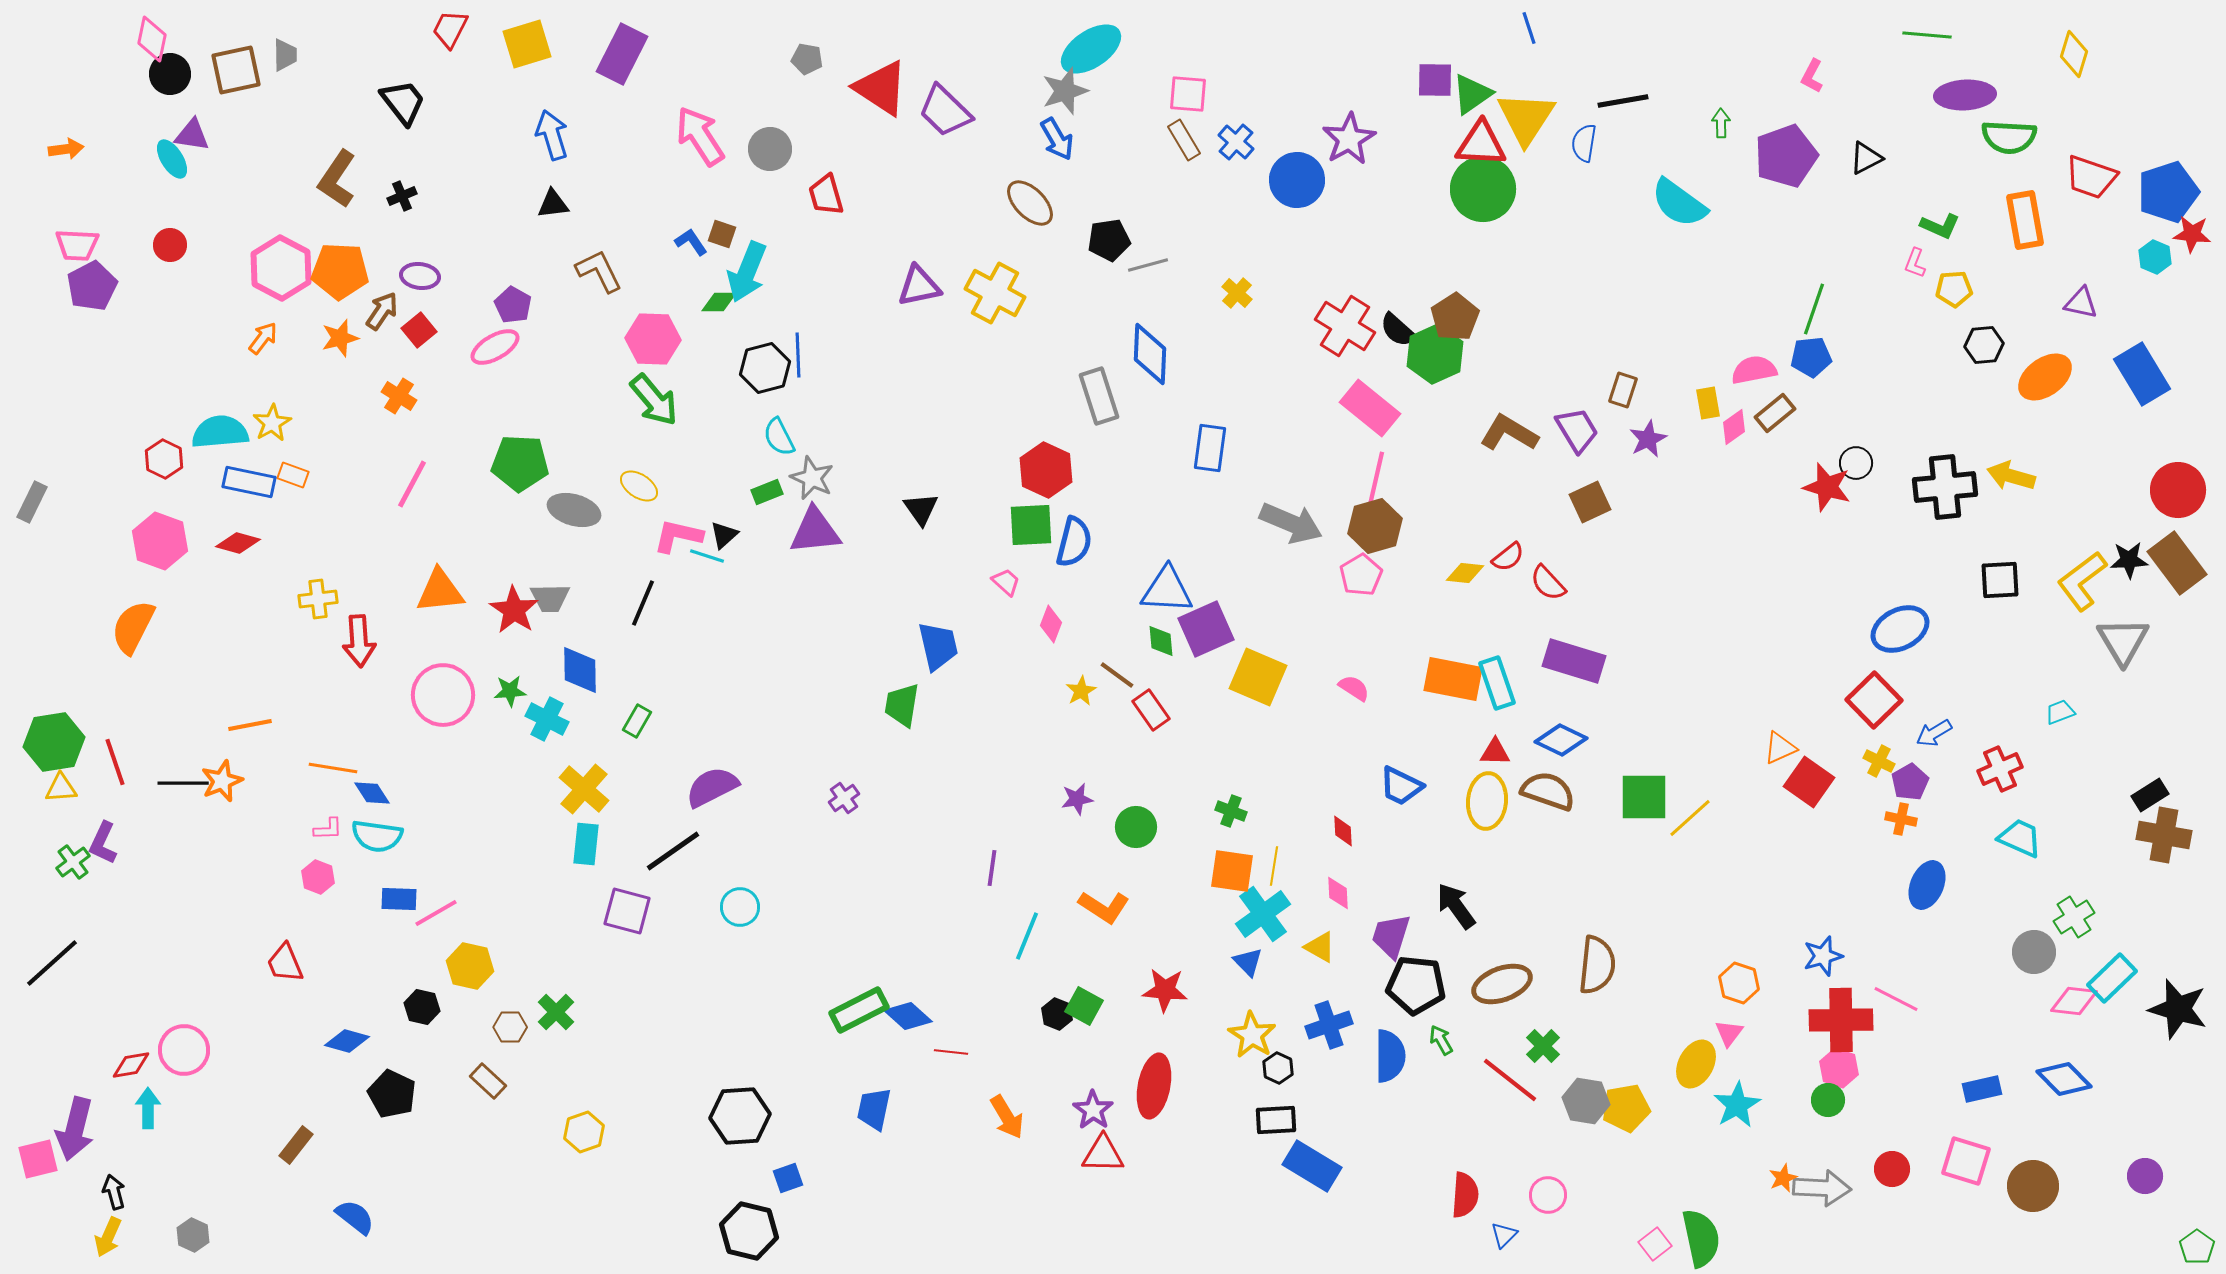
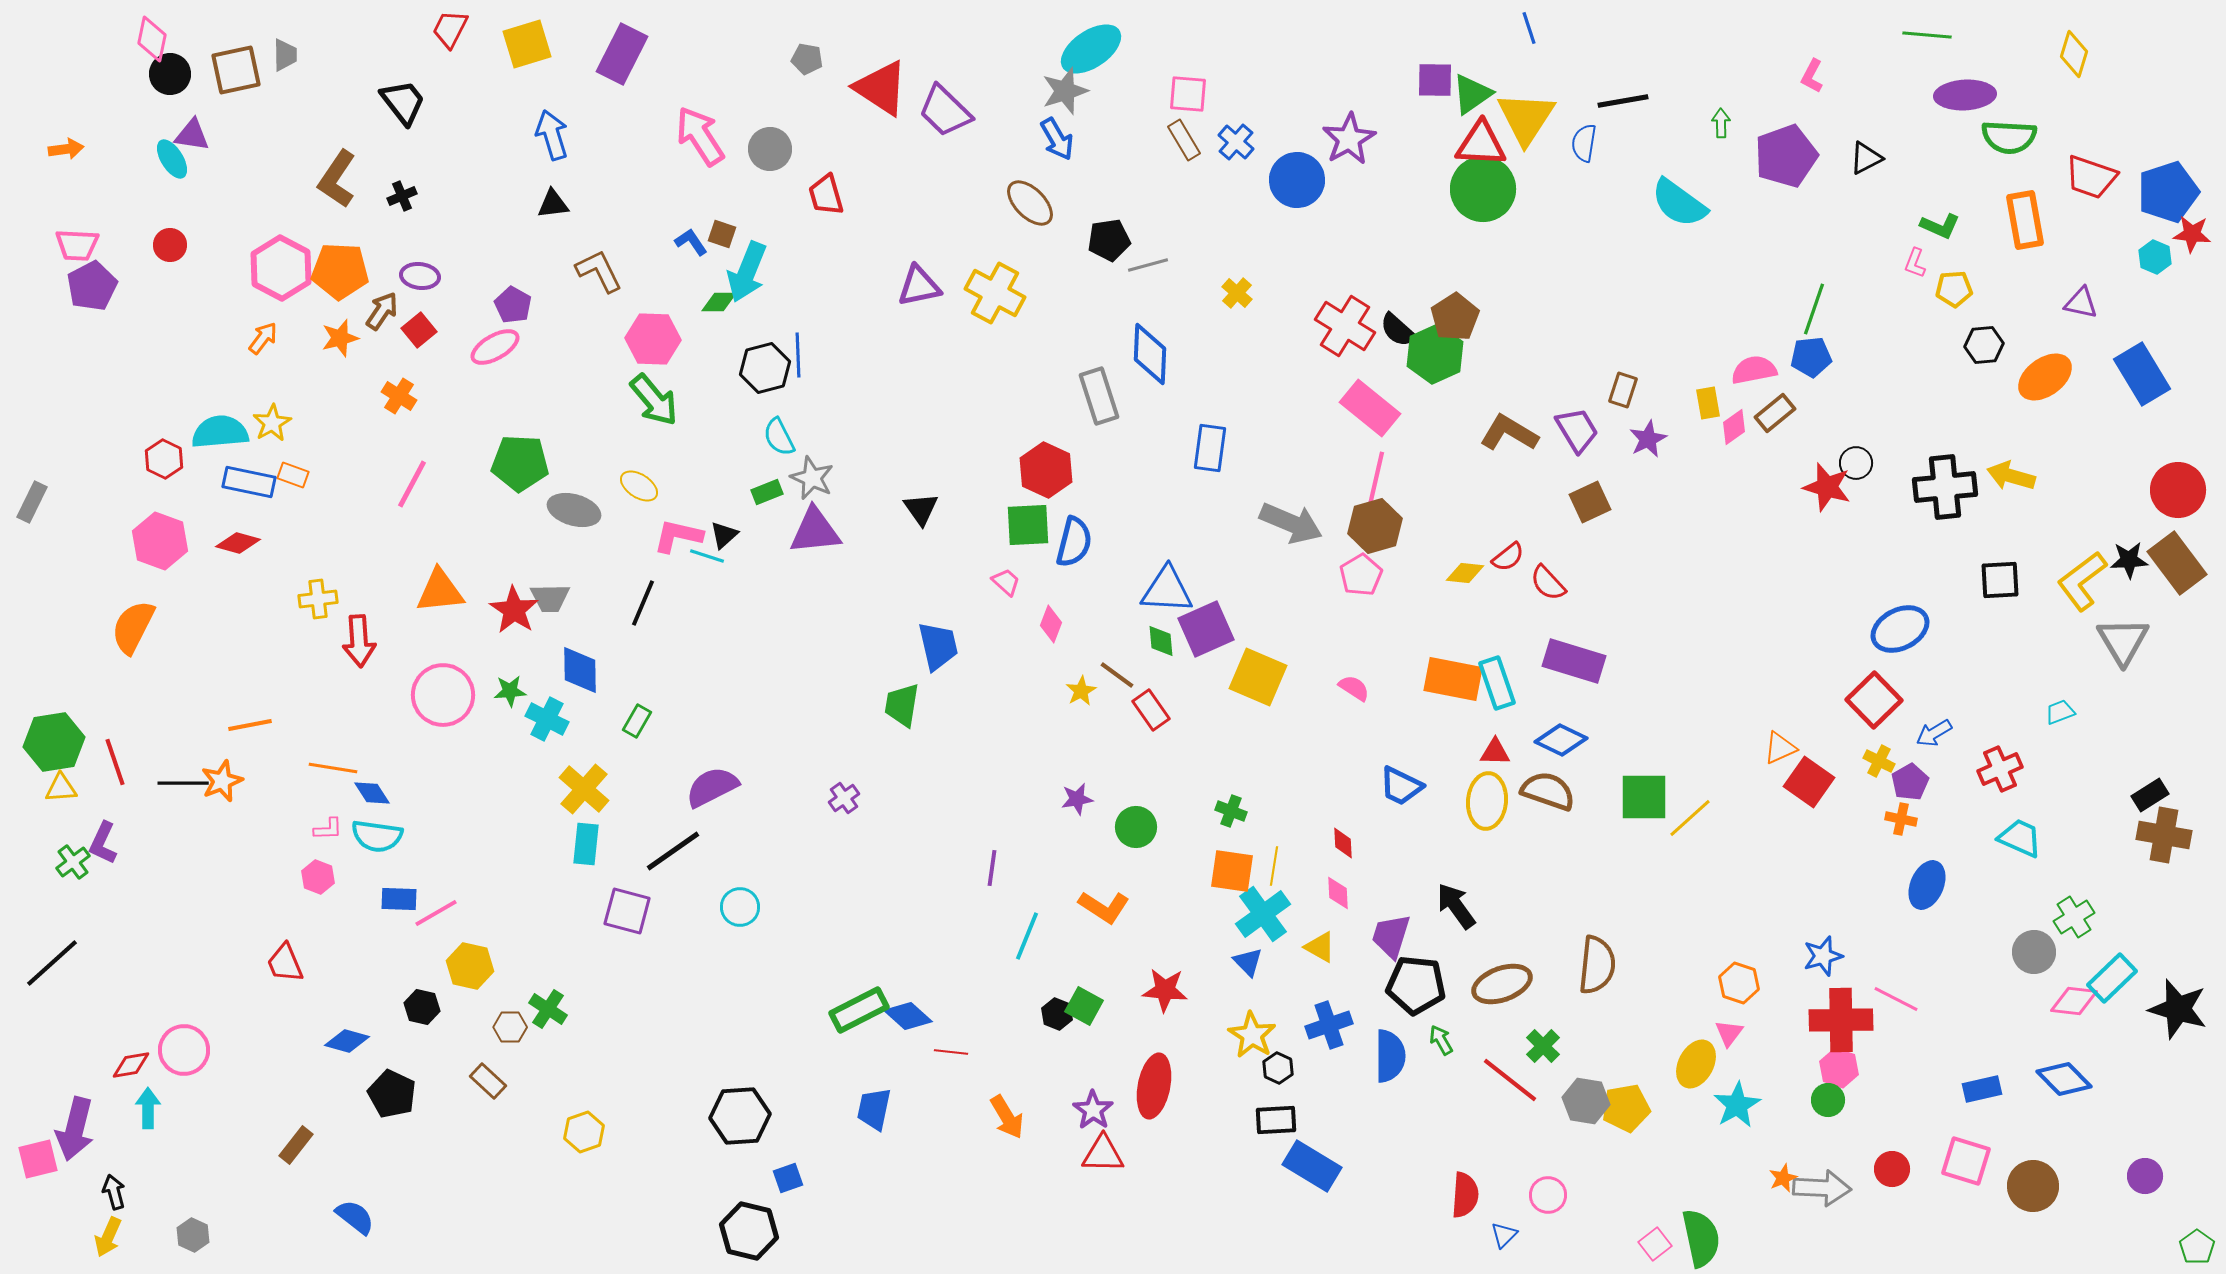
green square at (1031, 525): moved 3 px left
red diamond at (1343, 831): moved 12 px down
green cross at (556, 1012): moved 8 px left, 3 px up; rotated 12 degrees counterclockwise
